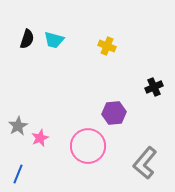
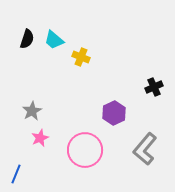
cyan trapezoid: rotated 25 degrees clockwise
yellow cross: moved 26 px left, 11 px down
purple hexagon: rotated 20 degrees counterclockwise
gray star: moved 14 px right, 15 px up
pink circle: moved 3 px left, 4 px down
gray L-shape: moved 14 px up
blue line: moved 2 px left
